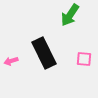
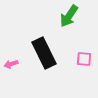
green arrow: moved 1 px left, 1 px down
pink arrow: moved 3 px down
